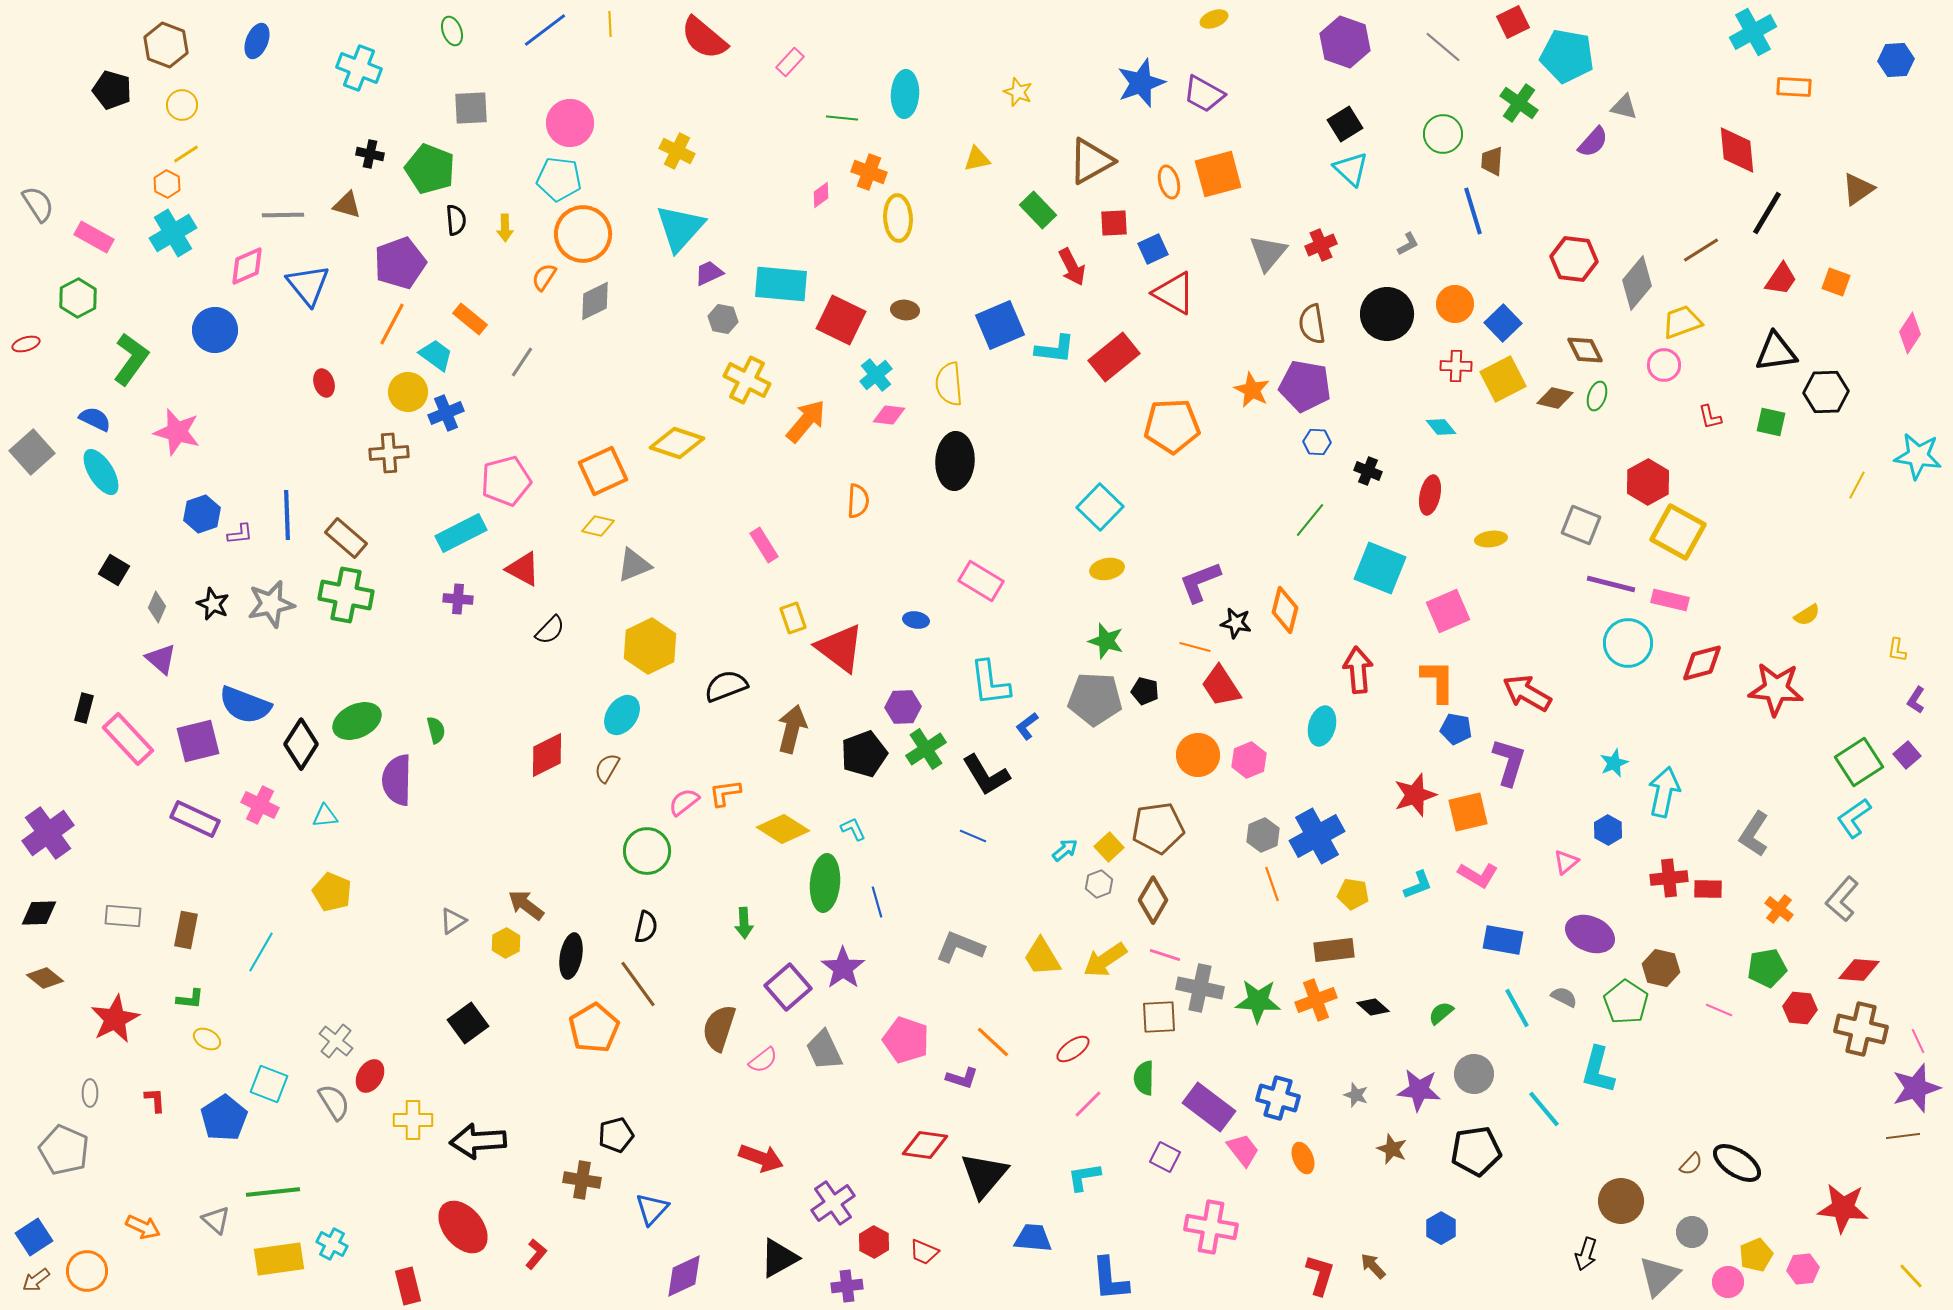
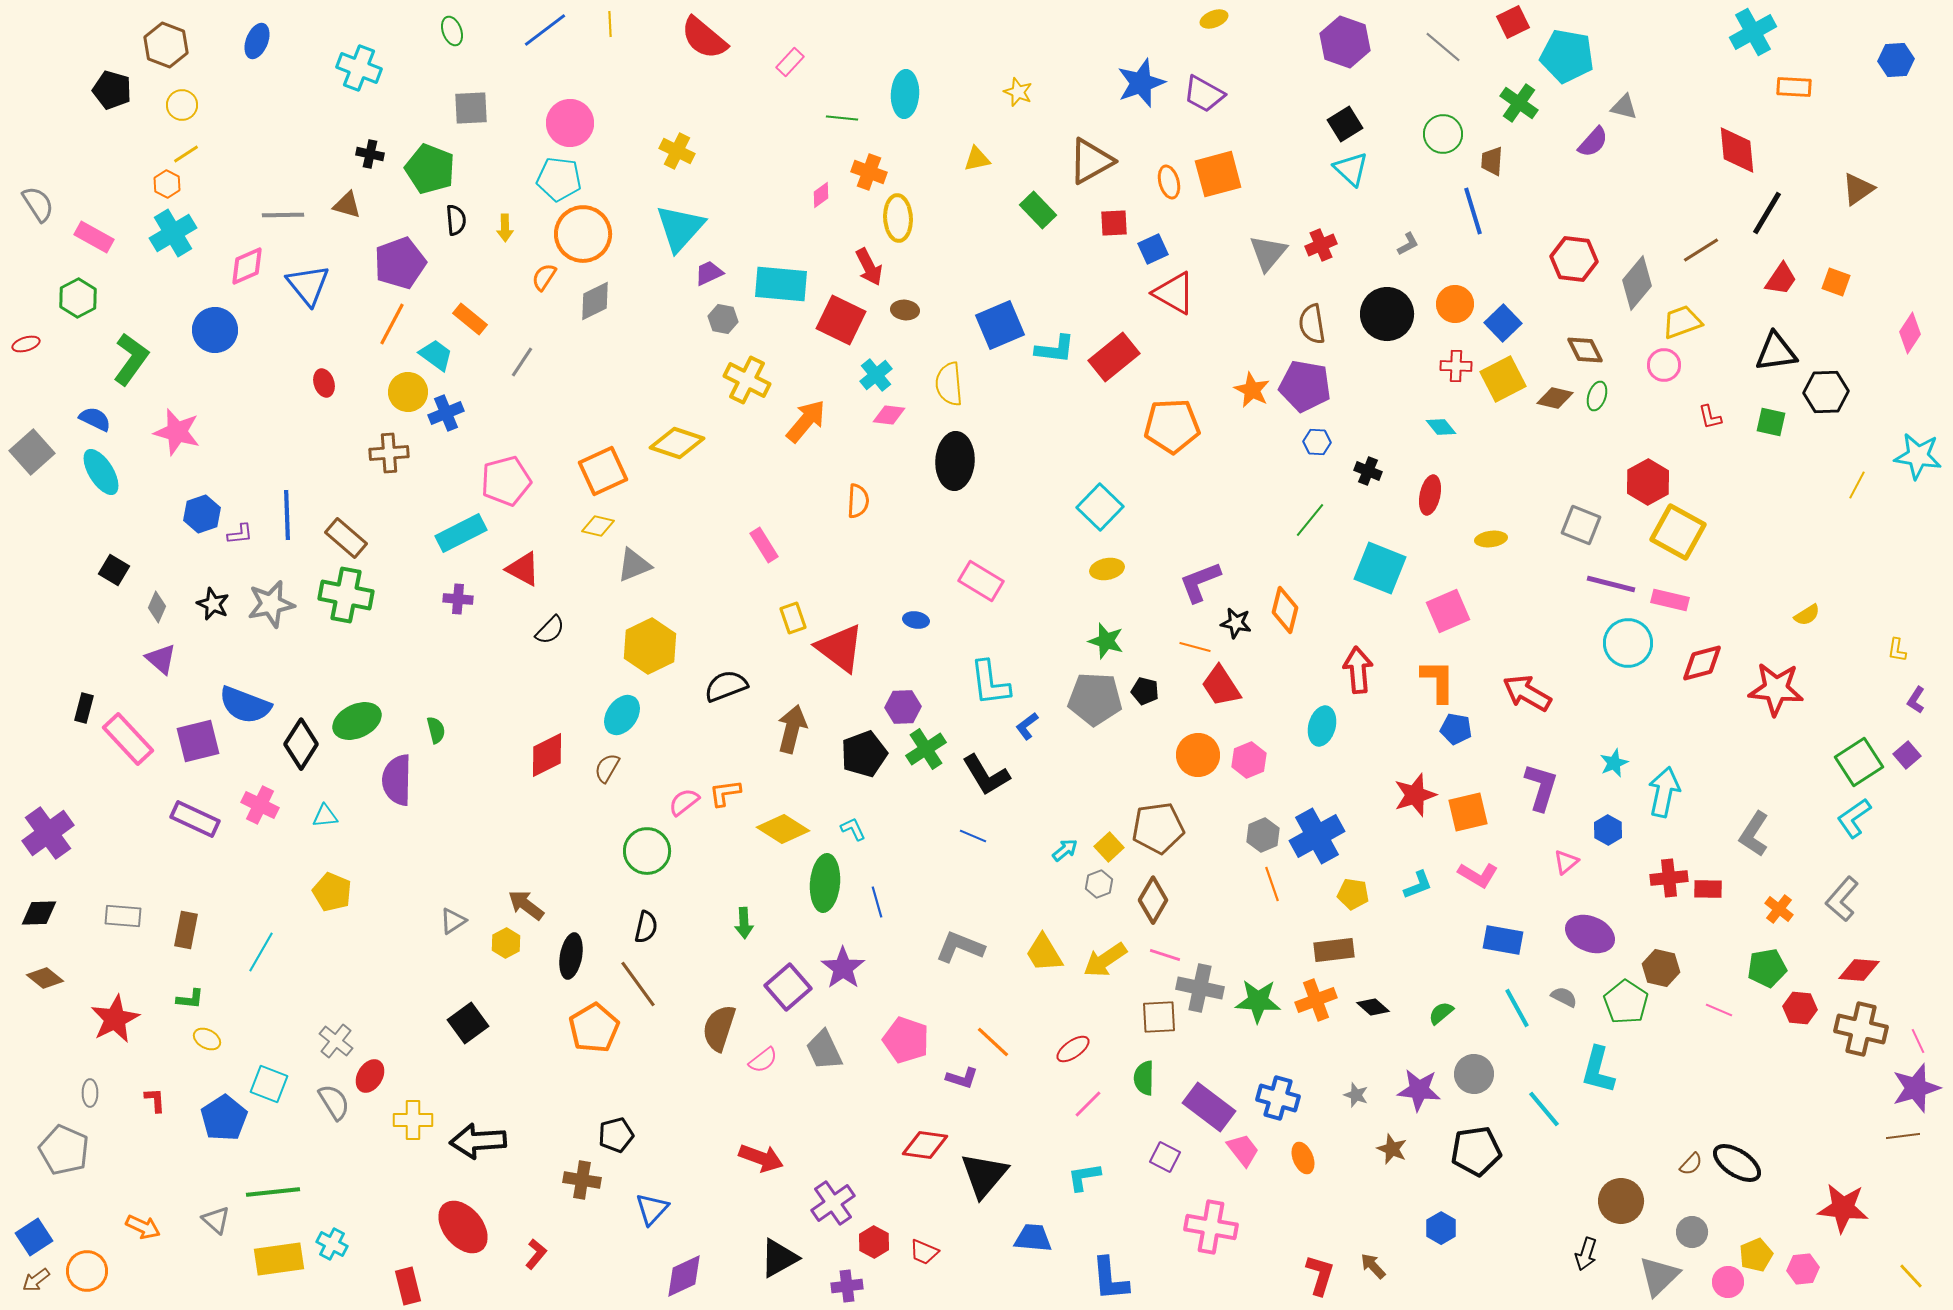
red arrow at (1072, 267): moved 203 px left
purple L-shape at (1509, 762): moved 32 px right, 25 px down
yellow trapezoid at (1042, 957): moved 2 px right, 4 px up
